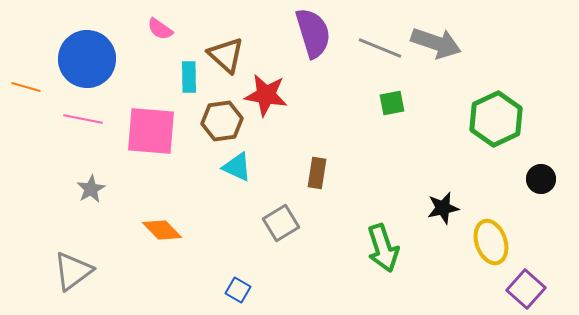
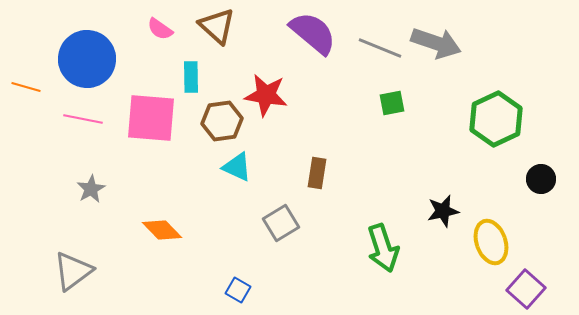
purple semicircle: rotated 33 degrees counterclockwise
brown triangle: moved 9 px left, 29 px up
cyan rectangle: moved 2 px right
pink square: moved 13 px up
black star: moved 3 px down
